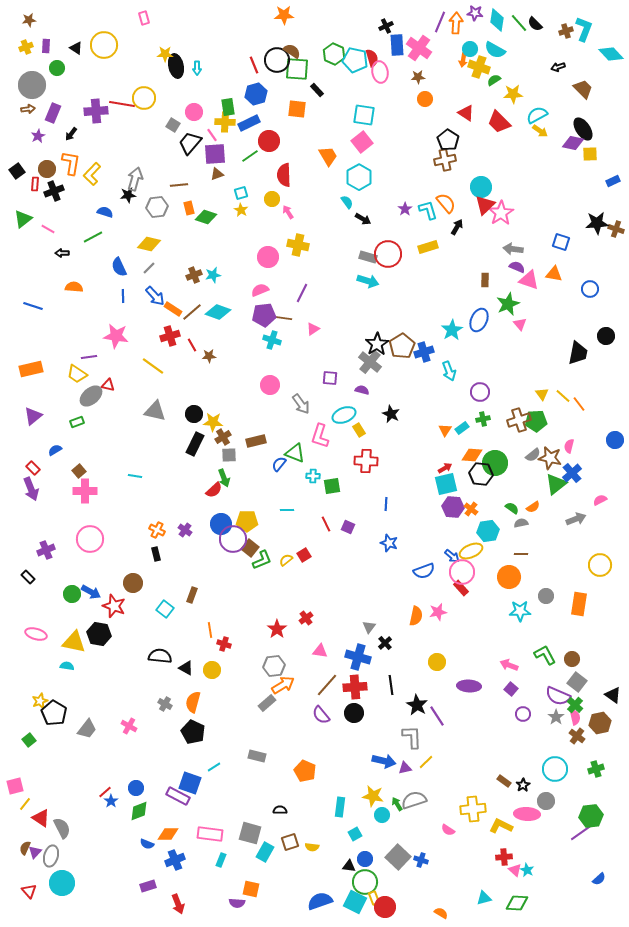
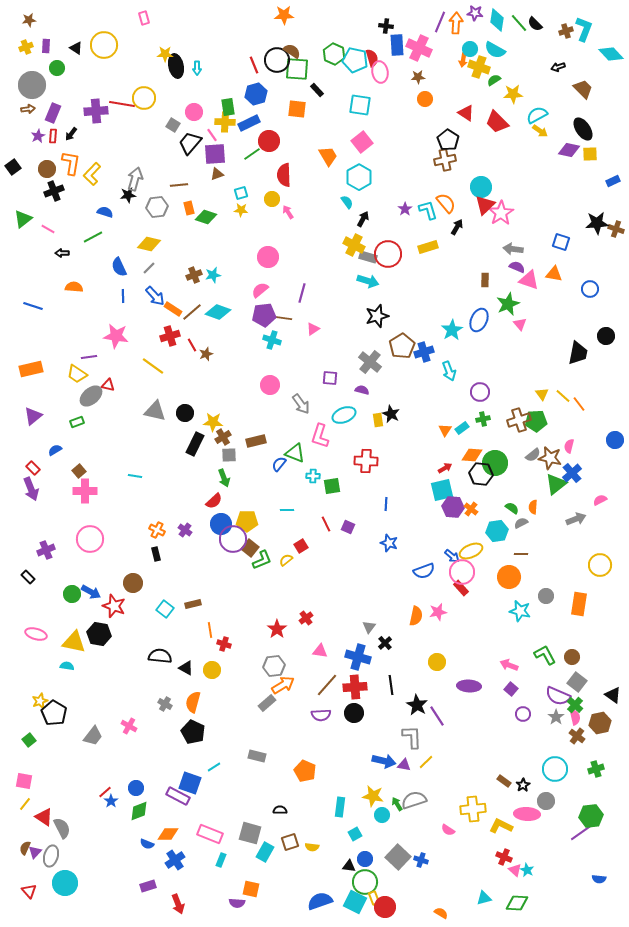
black cross at (386, 26): rotated 32 degrees clockwise
pink cross at (419, 48): rotated 10 degrees counterclockwise
cyan square at (364, 115): moved 4 px left, 10 px up
red trapezoid at (499, 122): moved 2 px left
purple diamond at (573, 143): moved 4 px left, 7 px down
green line at (250, 156): moved 2 px right, 2 px up
black square at (17, 171): moved 4 px left, 4 px up
red rectangle at (35, 184): moved 18 px right, 48 px up
yellow star at (241, 210): rotated 24 degrees counterclockwise
black arrow at (363, 219): rotated 91 degrees counterclockwise
yellow cross at (298, 245): moved 56 px right; rotated 15 degrees clockwise
pink semicircle at (260, 290): rotated 18 degrees counterclockwise
purple line at (302, 293): rotated 12 degrees counterclockwise
black star at (377, 344): moved 28 px up; rotated 15 degrees clockwise
brown star at (209, 356): moved 3 px left, 2 px up; rotated 16 degrees counterclockwise
black circle at (194, 414): moved 9 px left, 1 px up
yellow rectangle at (359, 430): moved 19 px right, 10 px up; rotated 24 degrees clockwise
cyan square at (446, 484): moved 4 px left, 6 px down
red semicircle at (214, 490): moved 11 px down
orange semicircle at (533, 507): rotated 128 degrees clockwise
gray semicircle at (521, 523): rotated 16 degrees counterclockwise
cyan hexagon at (488, 531): moved 9 px right
red square at (304, 555): moved 3 px left, 9 px up
brown rectangle at (192, 595): moved 1 px right, 9 px down; rotated 56 degrees clockwise
cyan star at (520, 611): rotated 15 degrees clockwise
brown circle at (572, 659): moved 2 px up
purple semicircle at (321, 715): rotated 54 degrees counterclockwise
gray trapezoid at (87, 729): moved 6 px right, 7 px down
purple triangle at (405, 768): moved 1 px left, 3 px up; rotated 24 degrees clockwise
pink square at (15, 786): moved 9 px right, 5 px up; rotated 24 degrees clockwise
red triangle at (41, 818): moved 3 px right, 1 px up
pink rectangle at (210, 834): rotated 15 degrees clockwise
red cross at (504, 857): rotated 28 degrees clockwise
blue cross at (175, 860): rotated 12 degrees counterclockwise
blue semicircle at (599, 879): rotated 48 degrees clockwise
cyan circle at (62, 883): moved 3 px right
